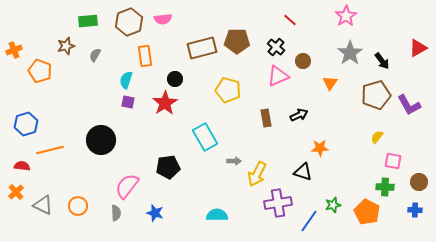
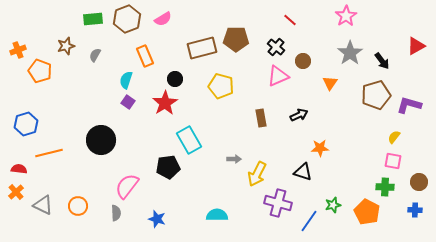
pink semicircle at (163, 19): rotated 24 degrees counterclockwise
green rectangle at (88, 21): moved 5 px right, 2 px up
brown hexagon at (129, 22): moved 2 px left, 3 px up
brown pentagon at (237, 41): moved 1 px left, 2 px up
red triangle at (418, 48): moved 2 px left, 2 px up
orange cross at (14, 50): moved 4 px right
orange rectangle at (145, 56): rotated 15 degrees counterclockwise
yellow pentagon at (228, 90): moved 7 px left, 4 px up
purple square at (128, 102): rotated 24 degrees clockwise
purple L-shape at (409, 105): rotated 135 degrees clockwise
brown rectangle at (266, 118): moved 5 px left
cyan rectangle at (205, 137): moved 16 px left, 3 px down
yellow semicircle at (377, 137): moved 17 px right
orange line at (50, 150): moved 1 px left, 3 px down
gray arrow at (234, 161): moved 2 px up
red semicircle at (22, 166): moved 3 px left, 3 px down
purple cross at (278, 203): rotated 24 degrees clockwise
blue star at (155, 213): moved 2 px right, 6 px down
